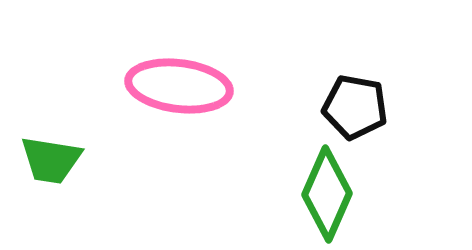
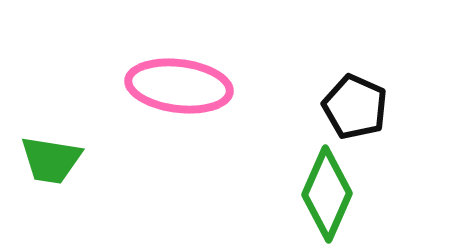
black pentagon: rotated 14 degrees clockwise
